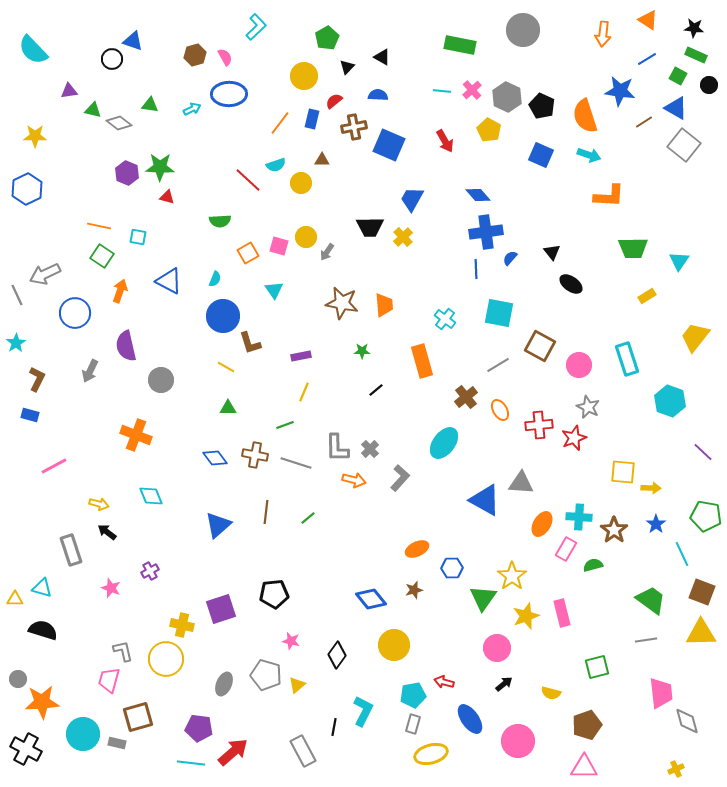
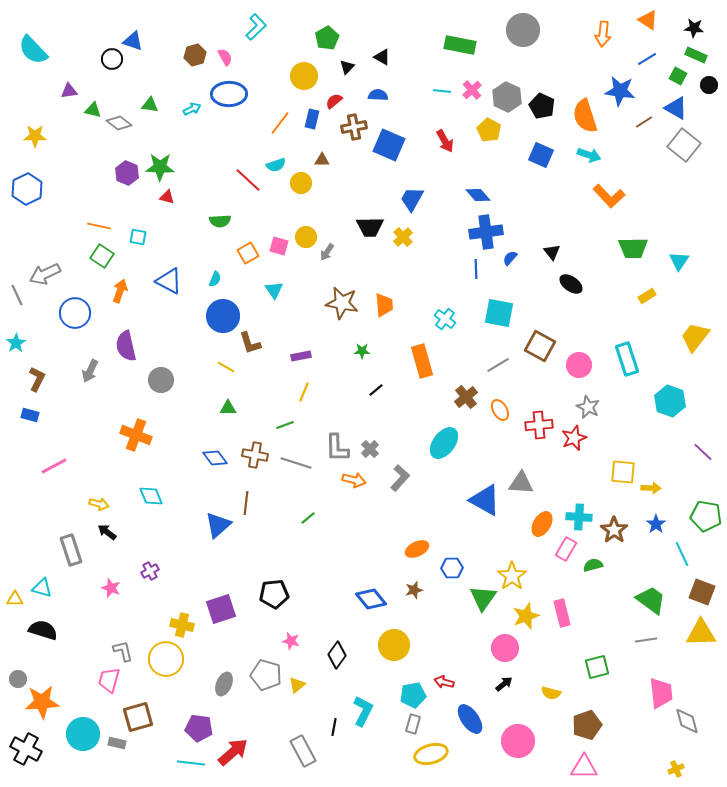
orange L-shape at (609, 196): rotated 44 degrees clockwise
brown line at (266, 512): moved 20 px left, 9 px up
pink circle at (497, 648): moved 8 px right
